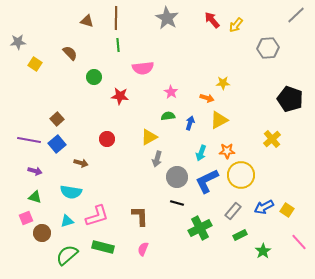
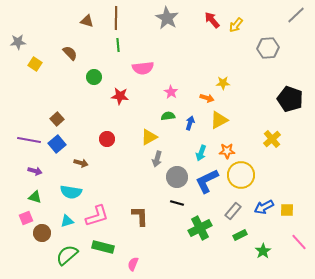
yellow square at (287, 210): rotated 32 degrees counterclockwise
pink semicircle at (143, 249): moved 10 px left, 15 px down
